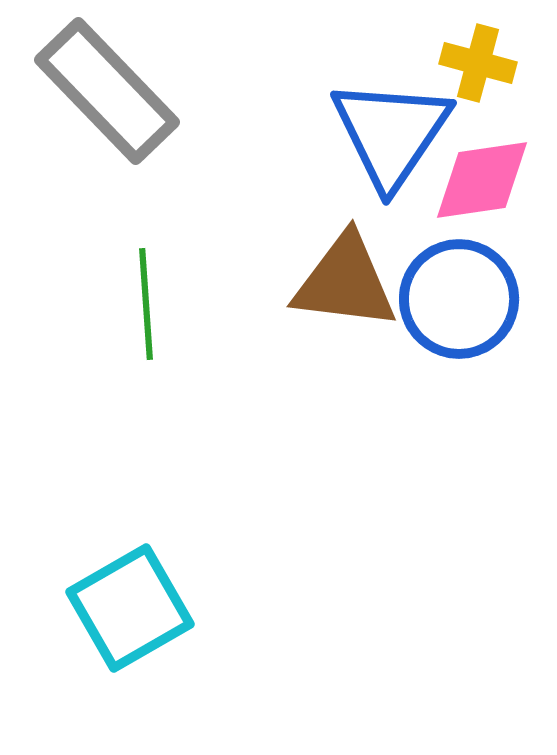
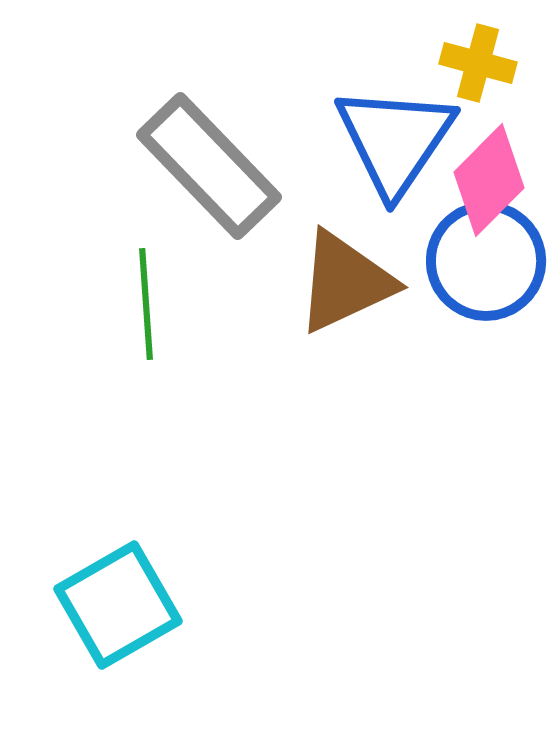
gray rectangle: moved 102 px right, 75 px down
blue triangle: moved 4 px right, 7 px down
pink diamond: moved 7 px right; rotated 37 degrees counterclockwise
brown triangle: rotated 32 degrees counterclockwise
blue circle: moved 27 px right, 38 px up
cyan square: moved 12 px left, 3 px up
